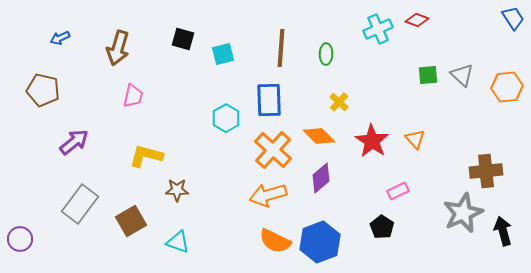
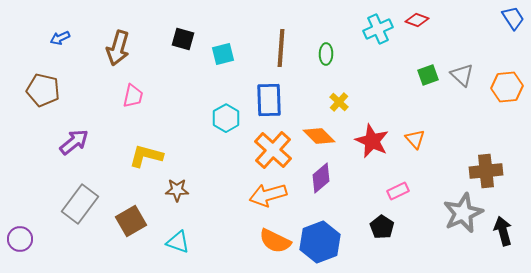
green square: rotated 15 degrees counterclockwise
red star: rotated 8 degrees counterclockwise
